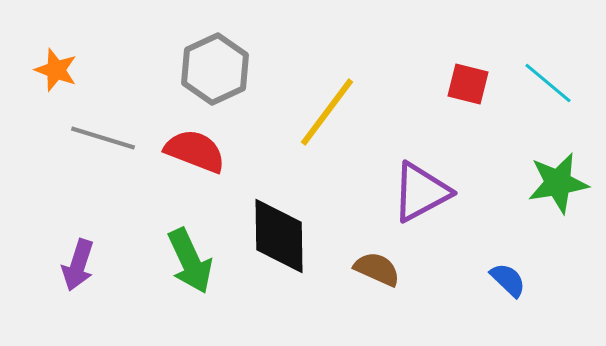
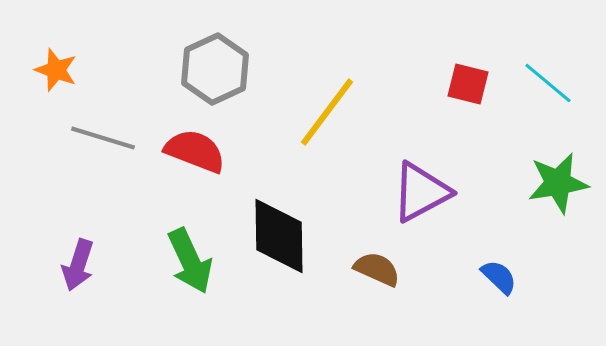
blue semicircle: moved 9 px left, 3 px up
